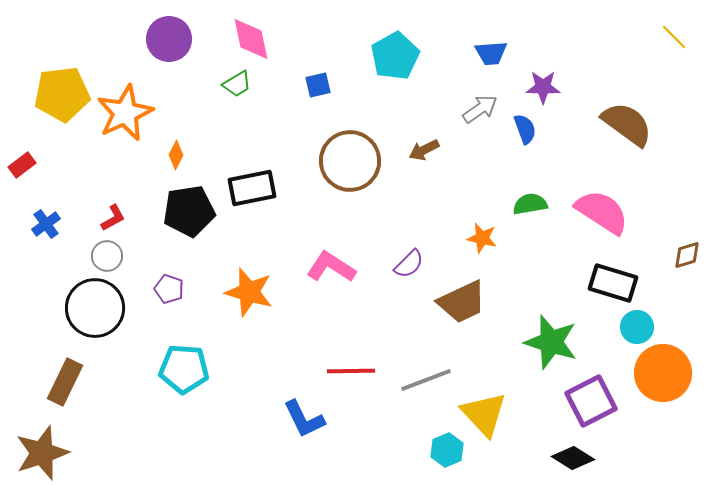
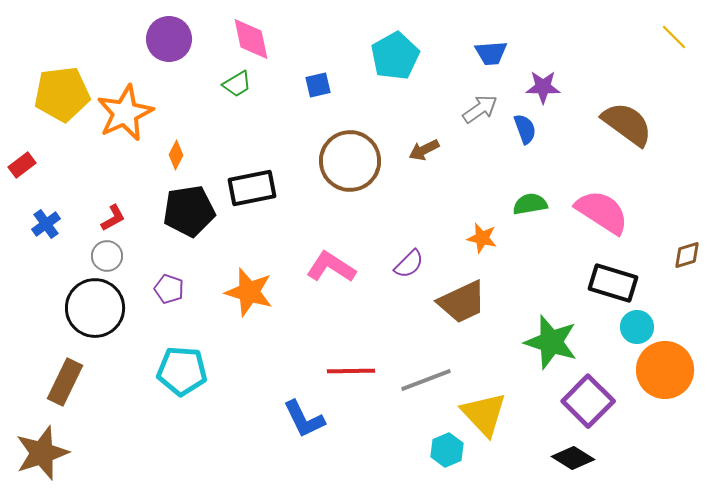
cyan pentagon at (184, 369): moved 2 px left, 2 px down
orange circle at (663, 373): moved 2 px right, 3 px up
purple square at (591, 401): moved 3 px left; rotated 18 degrees counterclockwise
